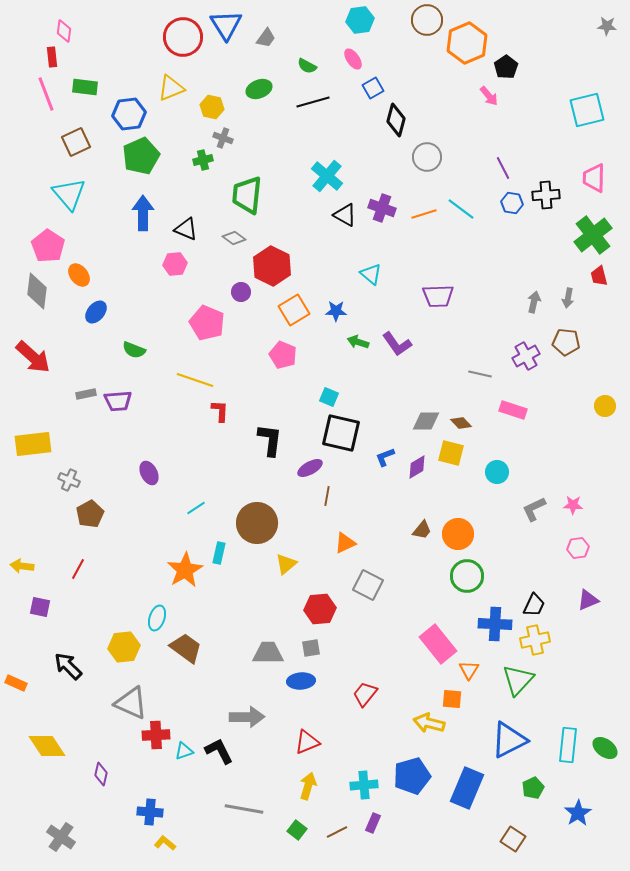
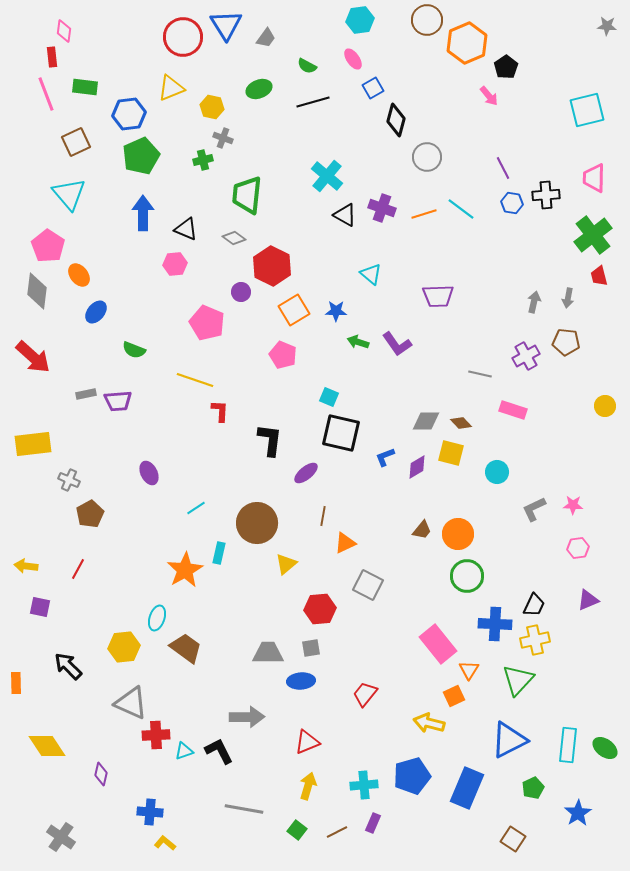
purple ellipse at (310, 468): moved 4 px left, 5 px down; rotated 10 degrees counterclockwise
brown line at (327, 496): moved 4 px left, 20 px down
yellow arrow at (22, 566): moved 4 px right
orange rectangle at (16, 683): rotated 65 degrees clockwise
orange square at (452, 699): moved 2 px right, 3 px up; rotated 30 degrees counterclockwise
